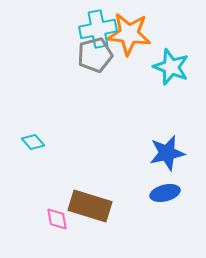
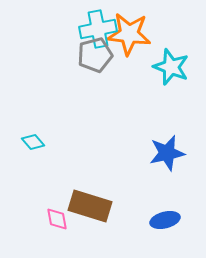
blue ellipse: moved 27 px down
